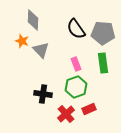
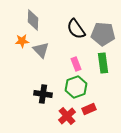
gray pentagon: moved 1 px down
orange star: rotated 24 degrees counterclockwise
red cross: moved 1 px right, 2 px down
